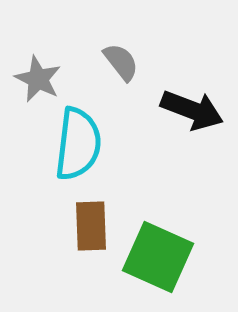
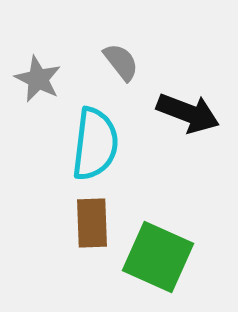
black arrow: moved 4 px left, 3 px down
cyan semicircle: moved 17 px right
brown rectangle: moved 1 px right, 3 px up
